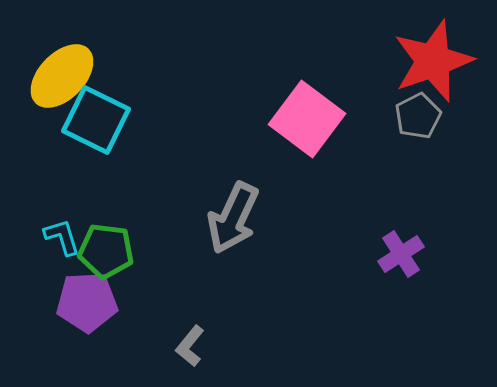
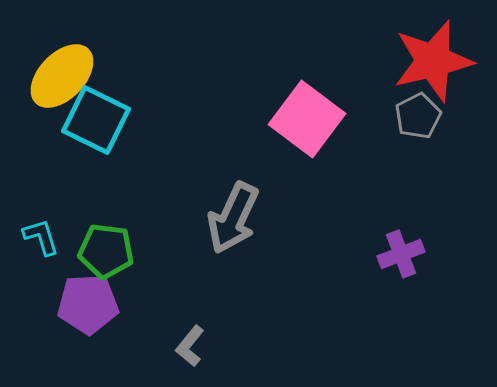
red star: rotated 6 degrees clockwise
cyan L-shape: moved 21 px left
purple cross: rotated 12 degrees clockwise
purple pentagon: moved 1 px right, 2 px down
